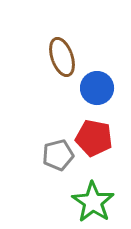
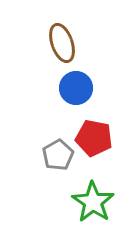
brown ellipse: moved 14 px up
blue circle: moved 21 px left
gray pentagon: rotated 16 degrees counterclockwise
